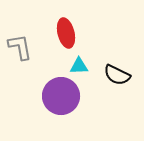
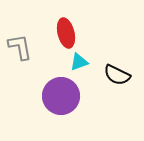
cyan triangle: moved 4 px up; rotated 18 degrees counterclockwise
